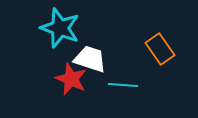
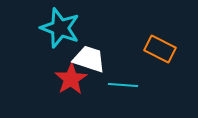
orange rectangle: rotated 28 degrees counterclockwise
white trapezoid: moved 1 px left
red star: rotated 16 degrees clockwise
